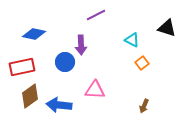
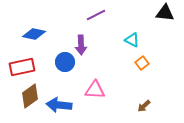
black triangle: moved 2 px left, 15 px up; rotated 12 degrees counterclockwise
brown arrow: rotated 24 degrees clockwise
